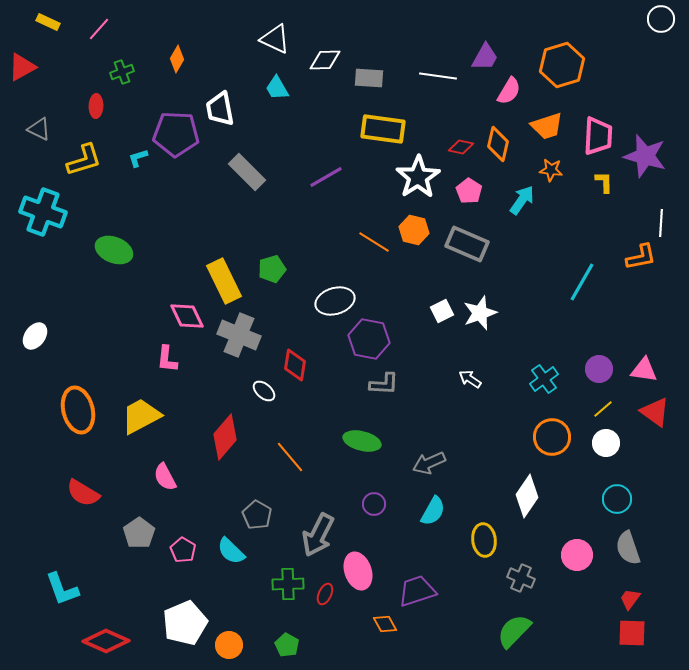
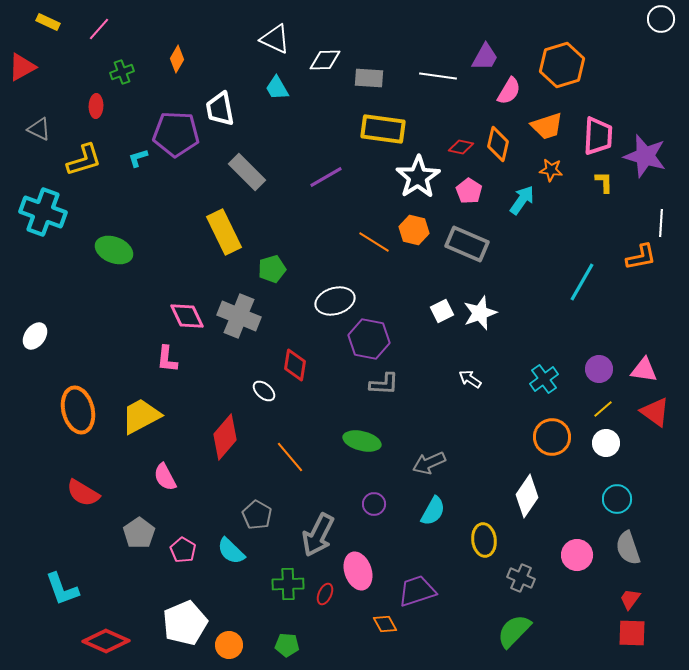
yellow rectangle at (224, 281): moved 49 px up
gray cross at (239, 335): moved 19 px up
green pentagon at (287, 645): rotated 25 degrees counterclockwise
